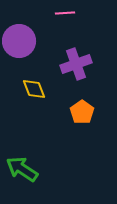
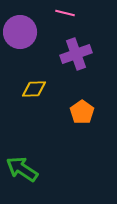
pink line: rotated 18 degrees clockwise
purple circle: moved 1 px right, 9 px up
purple cross: moved 10 px up
yellow diamond: rotated 70 degrees counterclockwise
